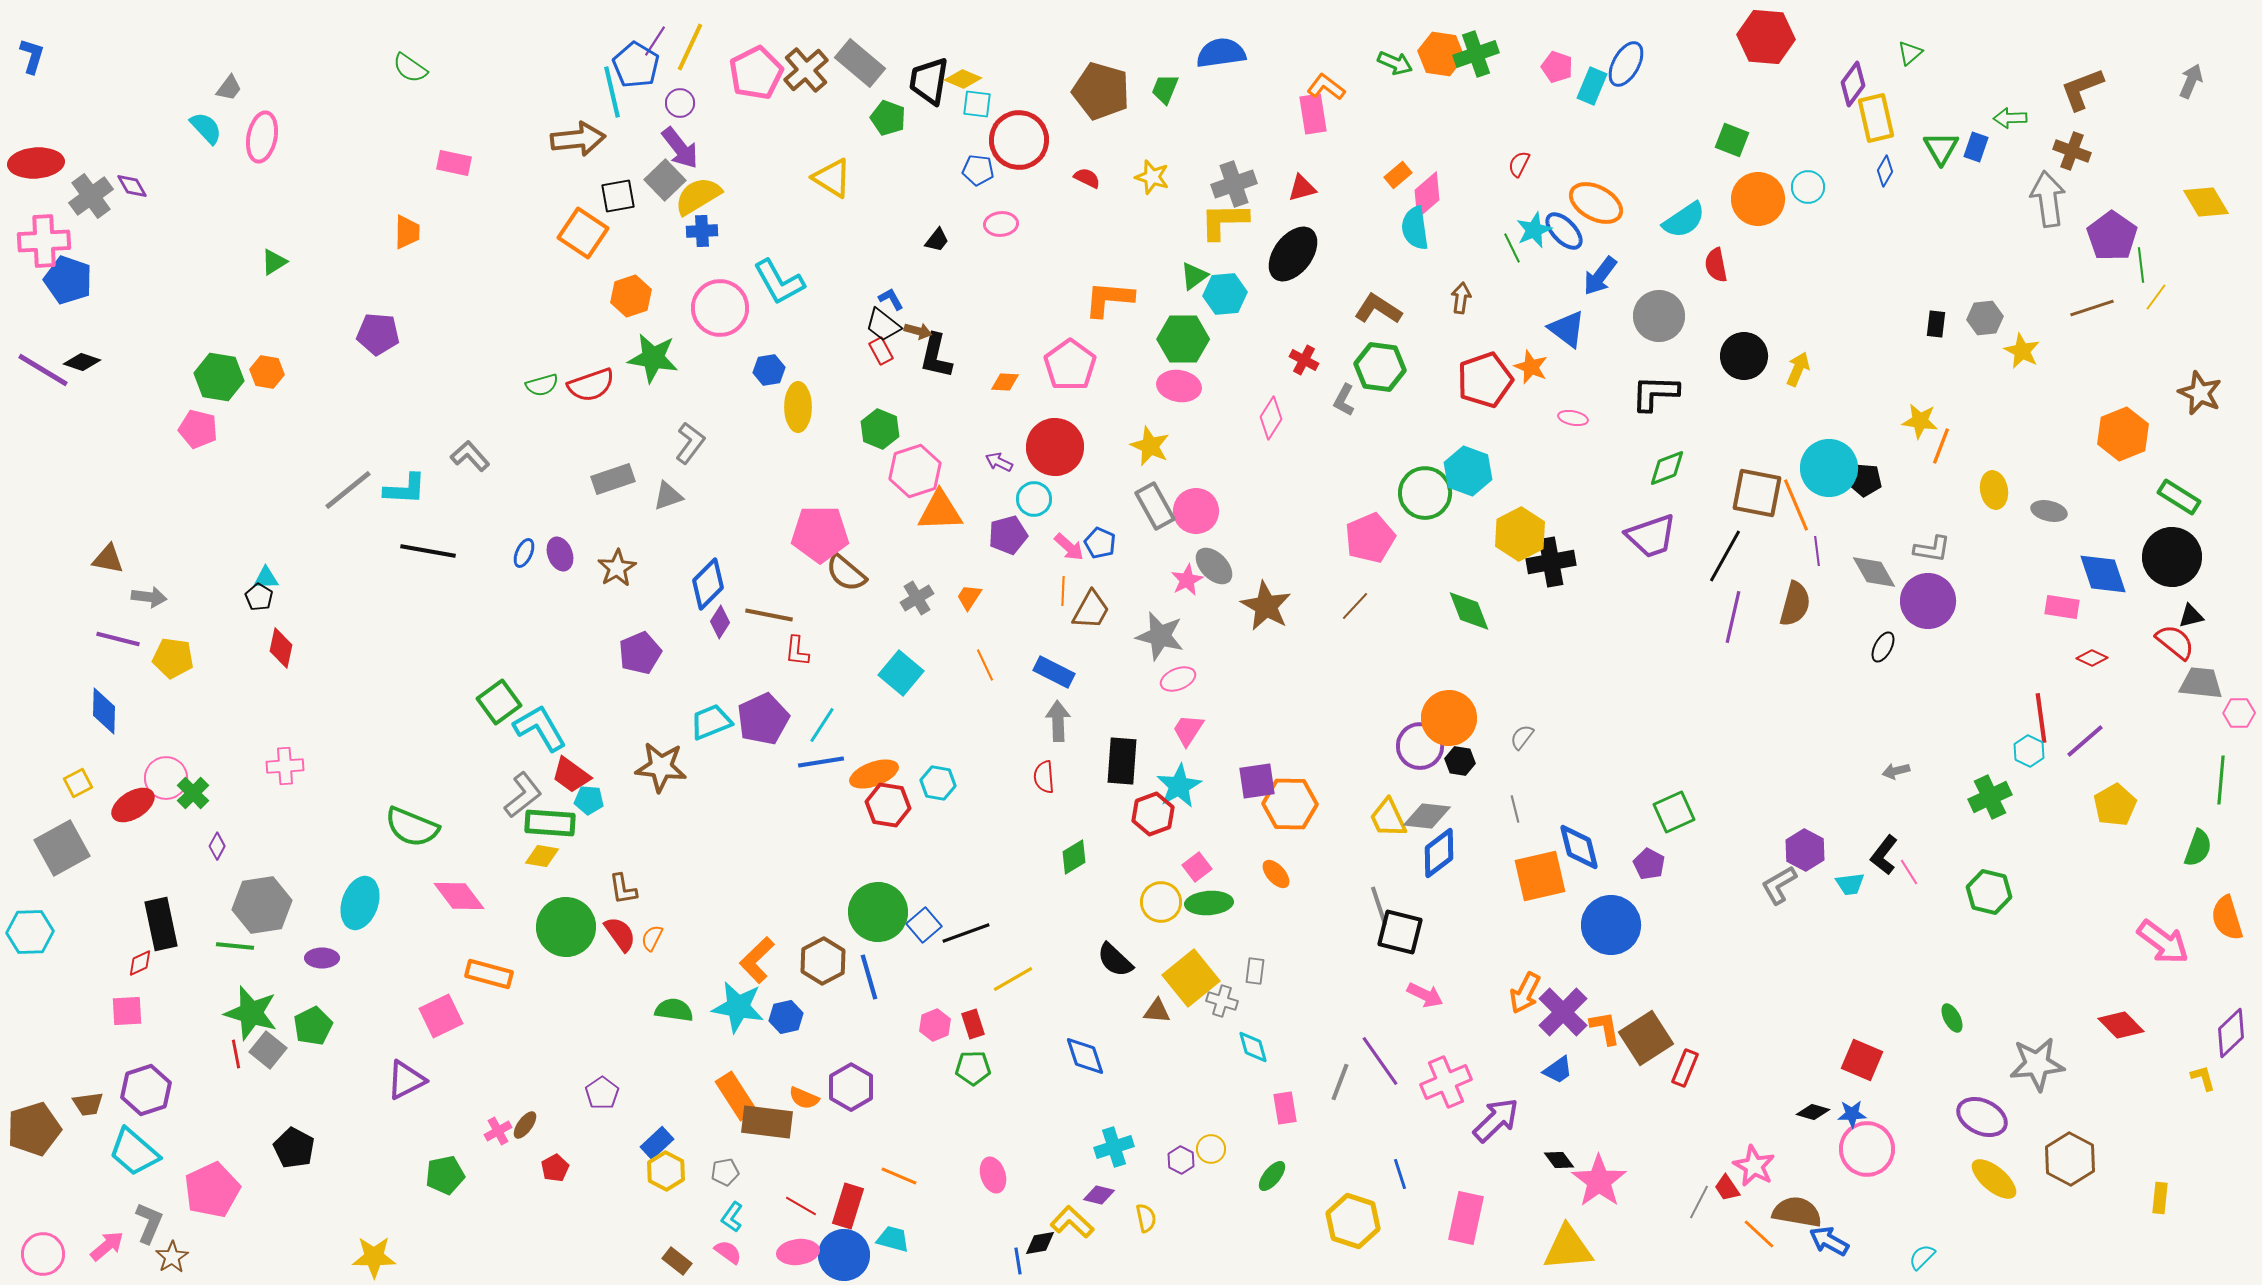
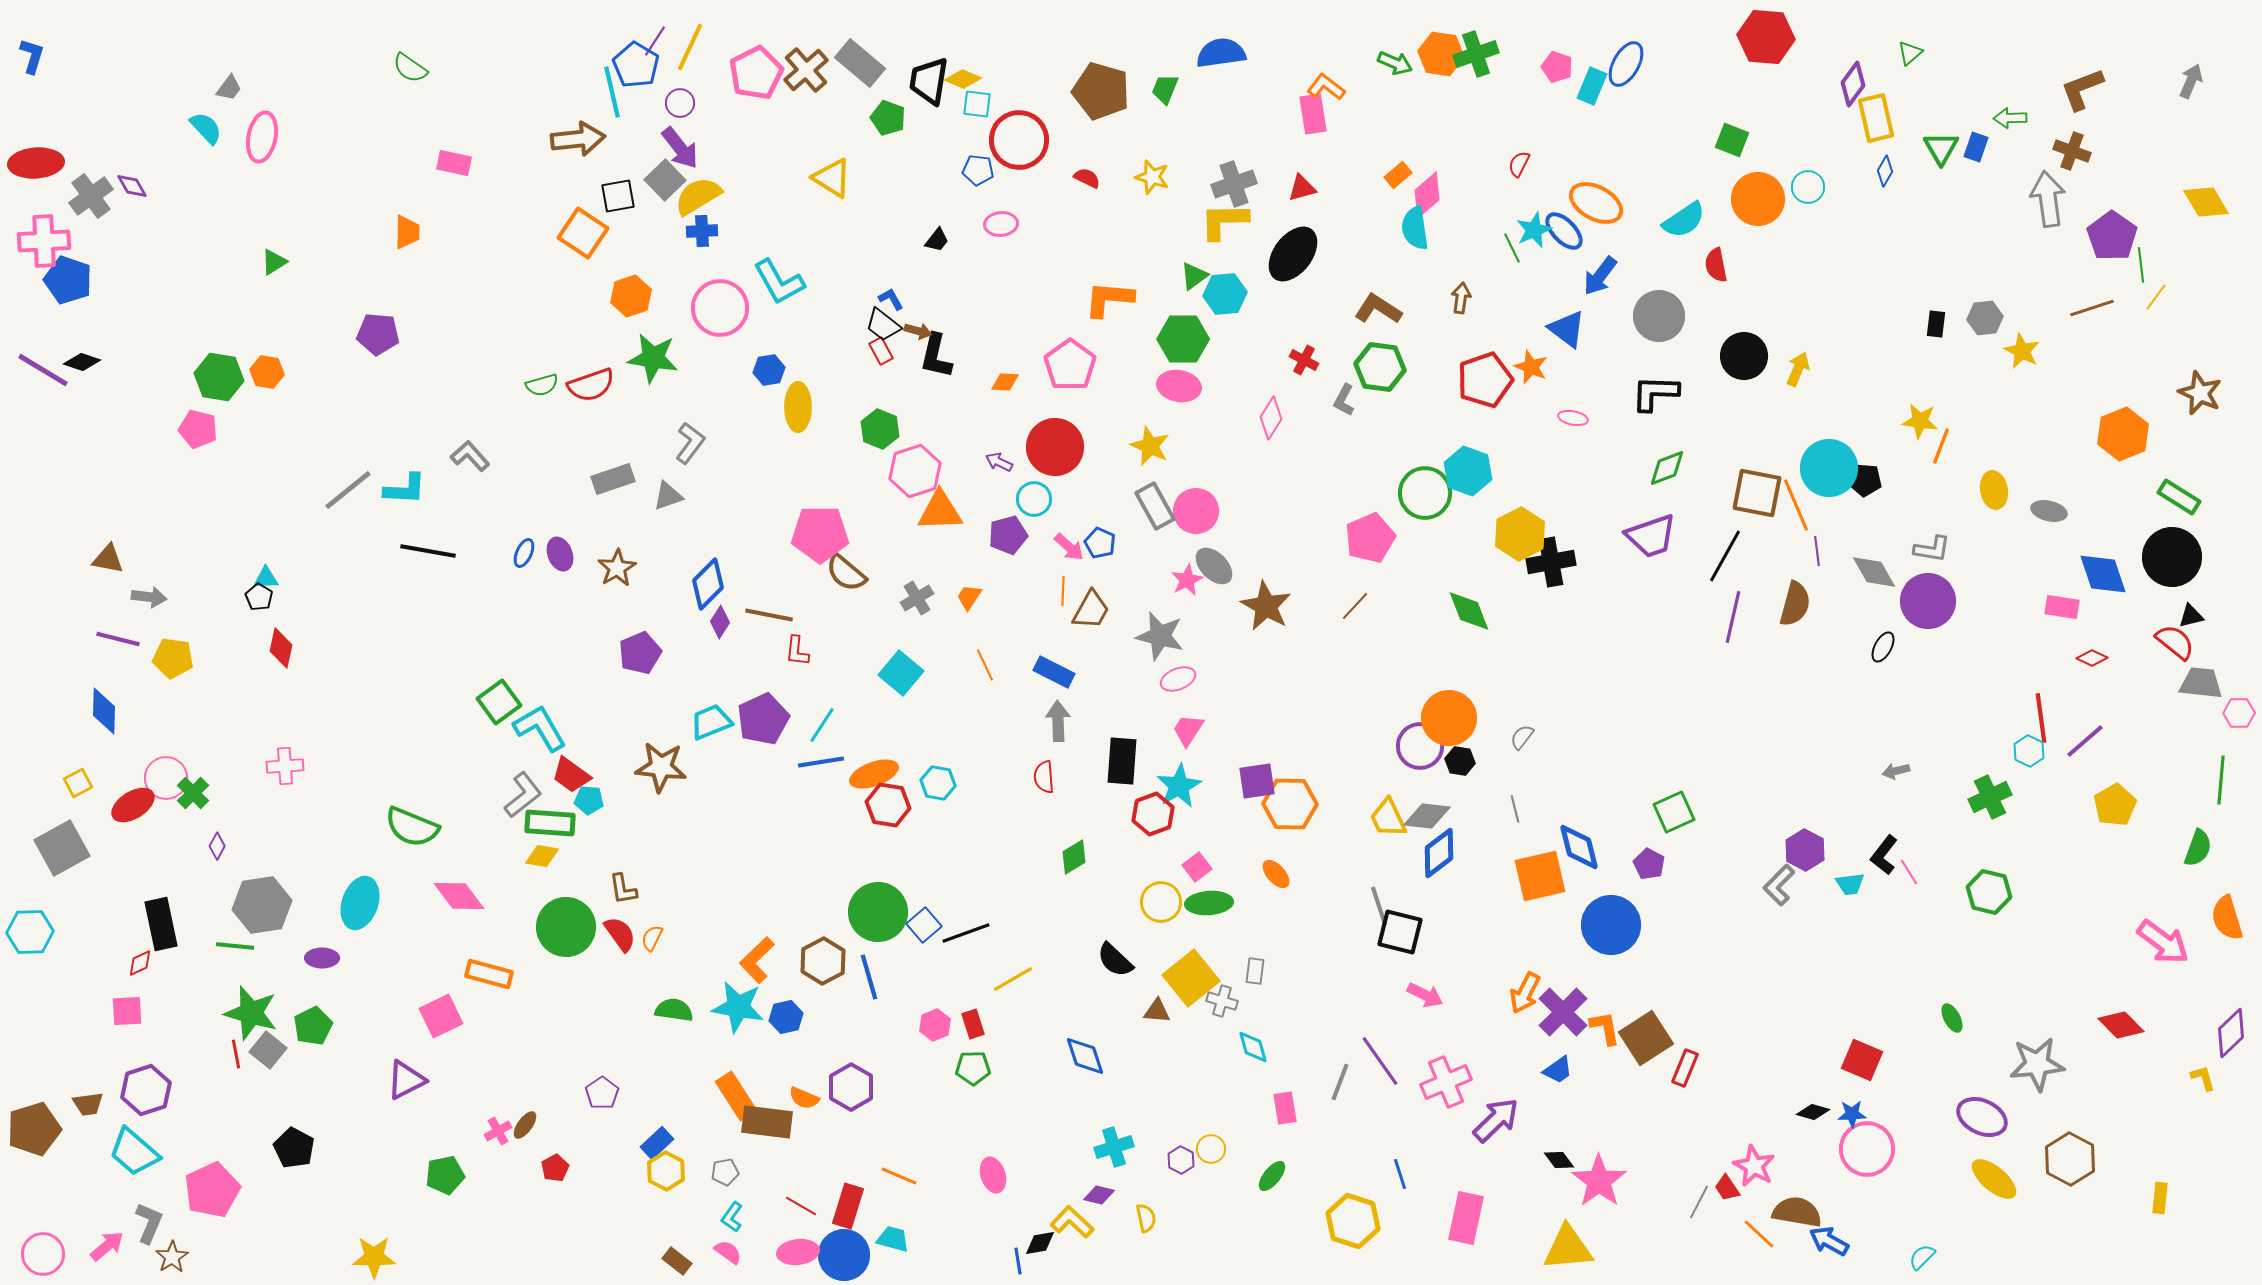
gray L-shape at (1779, 885): rotated 15 degrees counterclockwise
